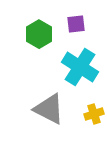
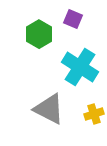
purple square: moved 3 px left, 5 px up; rotated 30 degrees clockwise
